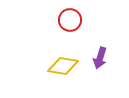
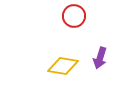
red circle: moved 4 px right, 4 px up
